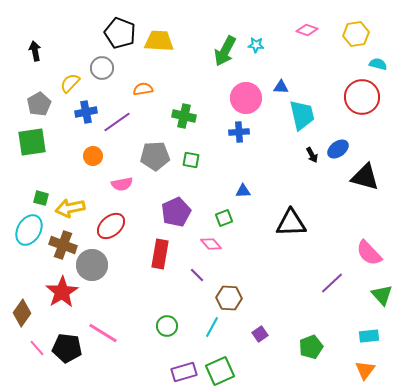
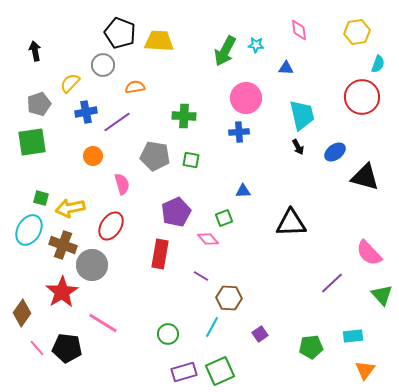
pink diamond at (307, 30): moved 8 px left; rotated 65 degrees clockwise
yellow hexagon at (356, 34): moved 1 px right, 2 px up
cyan semicircle at (378, 64): rotated 96 degrees clockwise
gray circle at (102, 68): moved 1 px right, 3 px up
blue triangle at (281, 87): moved 5 px right, 19 px up
orange semicircle at (143, 89): moved 8 px left, 2 px up
gray pentagon at (39, 104): rotated 10 degrees clockwise
green cross at (184, 116): rotated 10 degrees counterclockwise
blue ellipse at (338, 149): moved 3 px left, 3 px down
black arrow at (312, 155): moved 14 px left, 8 px up
gray pentagon at (155, 156): rotated 12 degrees clockwise
pink semicircle at (122, 184): rotated 95 degrees counterclockwise
red ellipse at (111, 226): rotated 16 degrees counterclockwise
pink diamond at (211, 244): moved 3 px left, 5 px up
purple line at (197, 275): moved 4 px right, 1 px down; rotated 14 degrees counterclockwise
green circle at (167, 326): moved 1 px right, 8 px down
pink line at (103, 333): moved 10 px up
cyan rectangle at (369, 336): moved 16 px left
green pentagon at (311, 347): rotated 15 degrees clockwise
